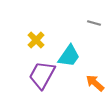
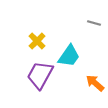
yellow cross: moved 1 px right, 1 px down
purple trapezoid: moved 2 px left
